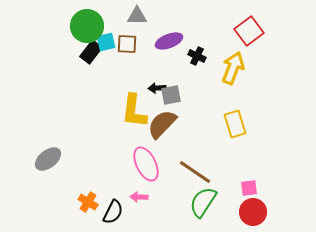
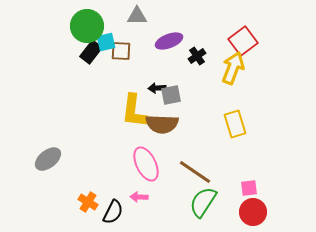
red square: moved 6 px left, 10 px down
brown square: moved 6 px left, 7 px down
black cross: rotated 30 degrees clockwise
brown semicircle: rotated 132 degrees counterclockwise
